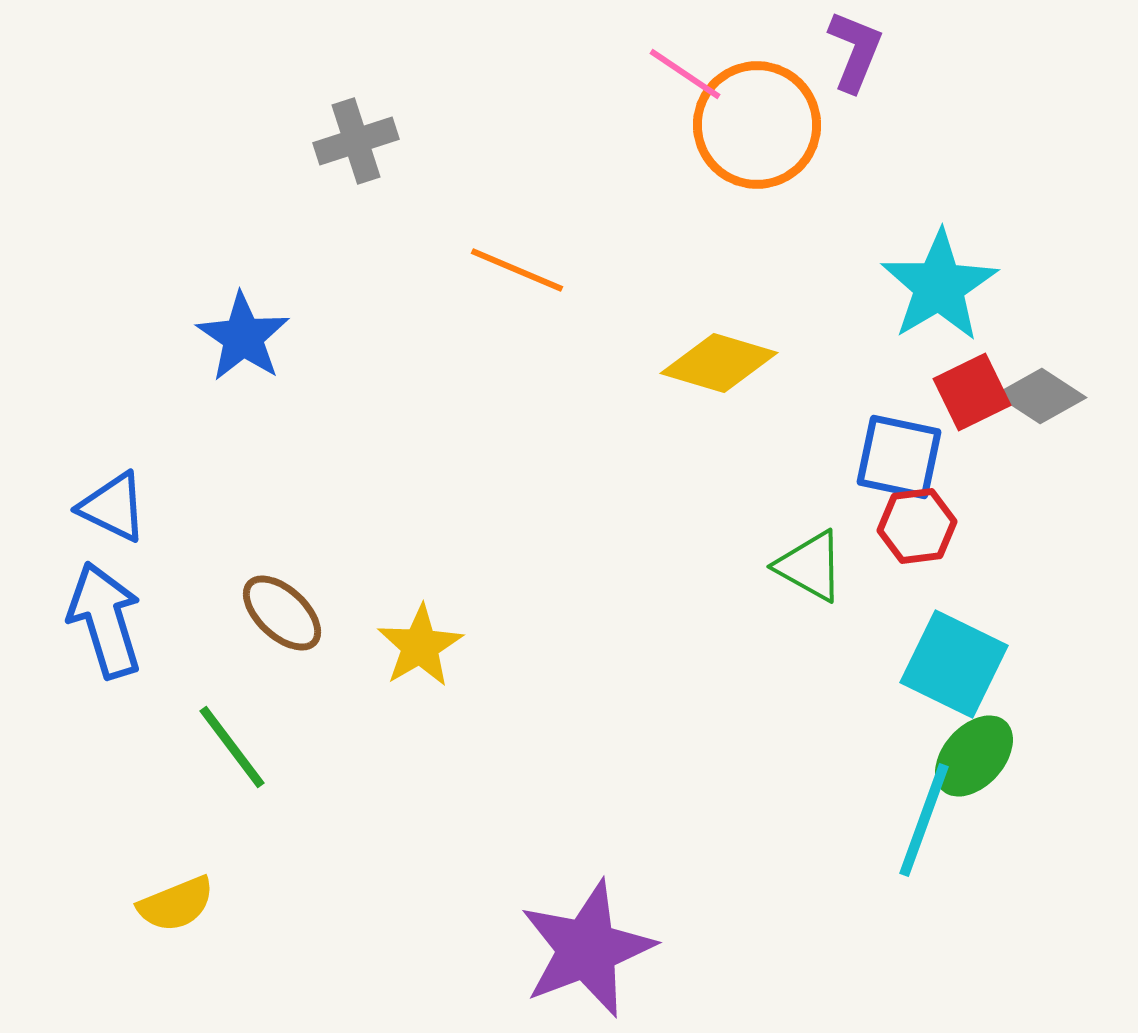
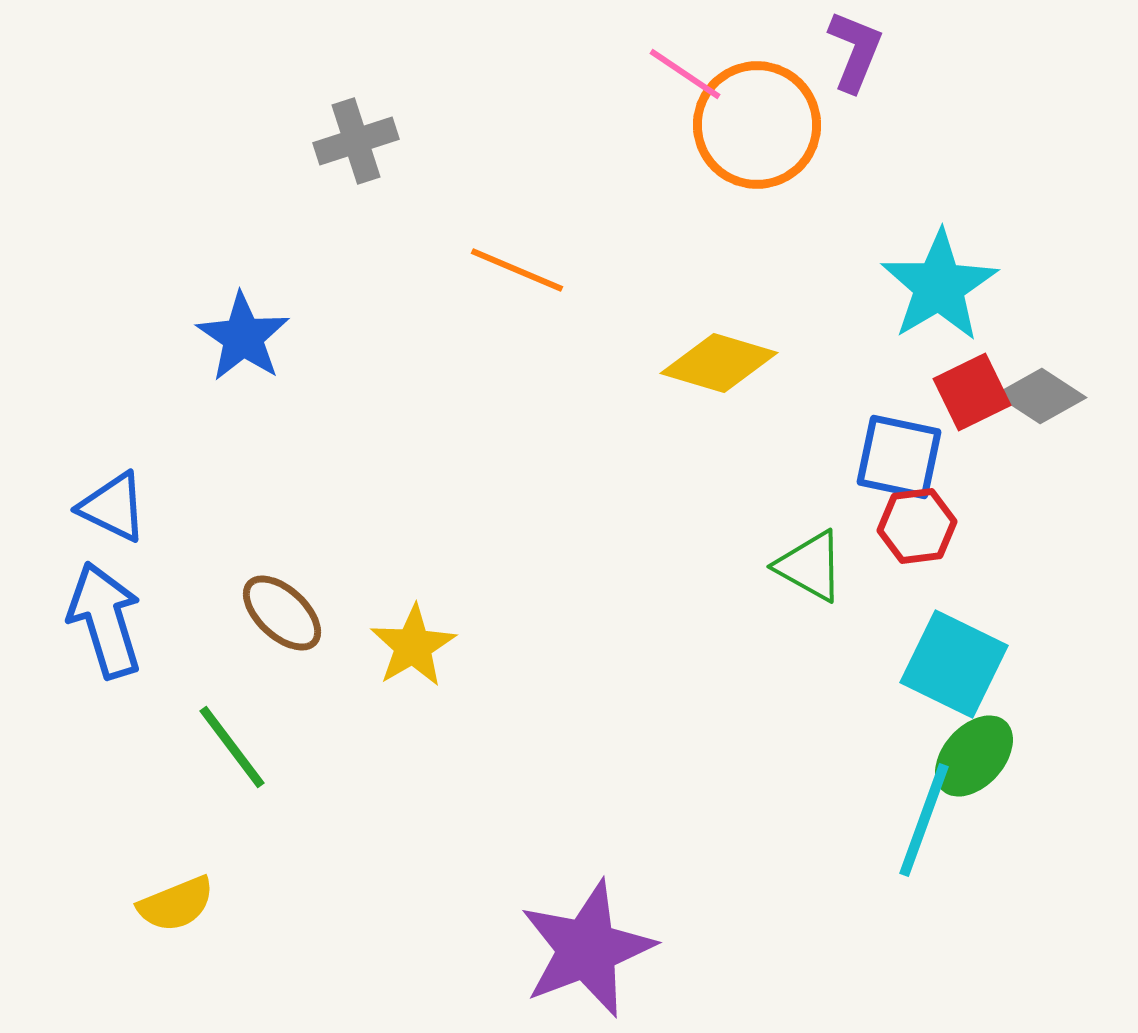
yellow star: moved 7 px left
